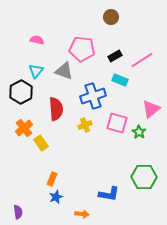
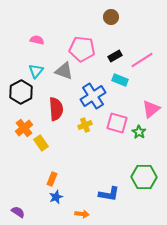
blue cross: rotated 15 degrees counterclockwise
purple semicircle: rotated 48 degrees counterclockwise
